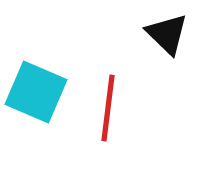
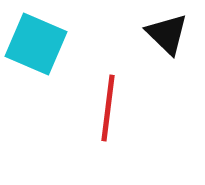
cyan square: moved 48 px up
